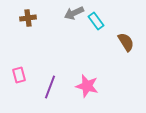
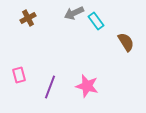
brown cross: rotated 21 degrees counterclockwise
